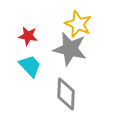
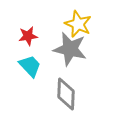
red star: rotated 18 degrees counterclockwise
